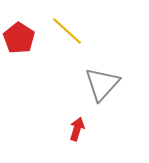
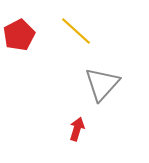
yellow line: moved 9 px right
red pentagon: moved 3 px up; rotated 12 degrees clockwise
